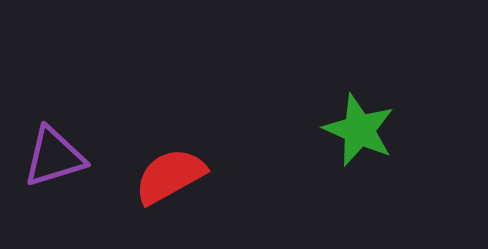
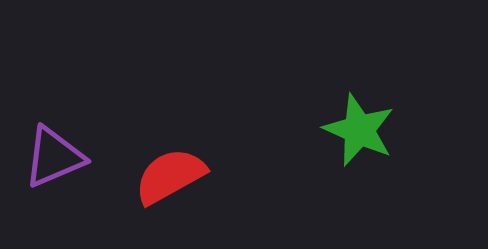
purple triangle: rotated 6 degrees counterclockwise
